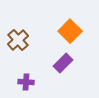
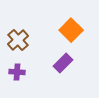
orange square: moved 1 px right, 1 px up
purple cross: moved 9 px left, 10 px up
